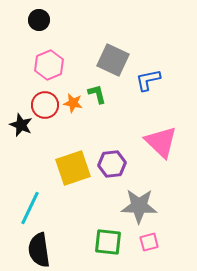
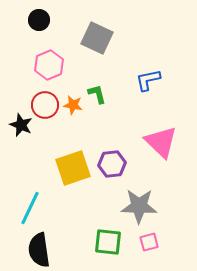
gray square: moved 16 px left, 22 px up
orange star: moved 2 px down
